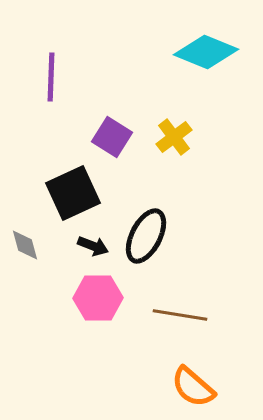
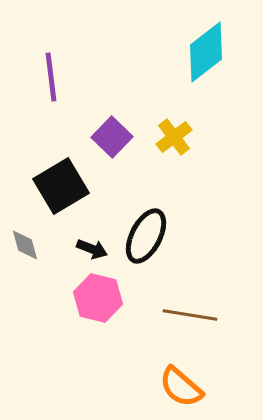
cyan diamond: rotated 60 degrees counterclockwise
purple line: rotated 9 degrees counterclockwise
purple square: rotated 12 degrees clockwise
black square: moved 12 px left, 7 px up; rotated 6 degrees counterclockwise
black arrow: moved 1 px left, 3 px down
pink hexagon: rotated 15 degrees clockwise
brown line: moved 10 px right
orange semicircle: moved 12 px left
